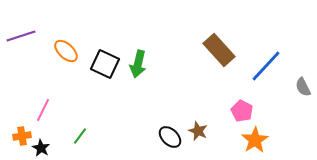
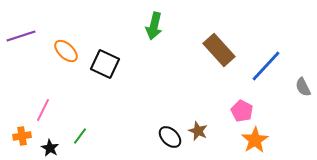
green arrow: moved 16 px right, 38 px up
black star: moved 9 px right
